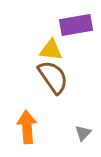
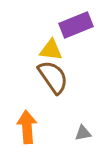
purple rectangle: rotated 12 degrees counterclockwise
gray triangle: rotated 36 degrees clockwise
